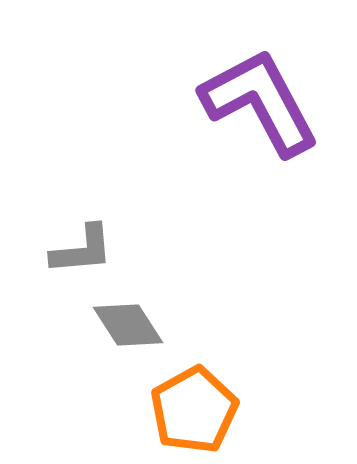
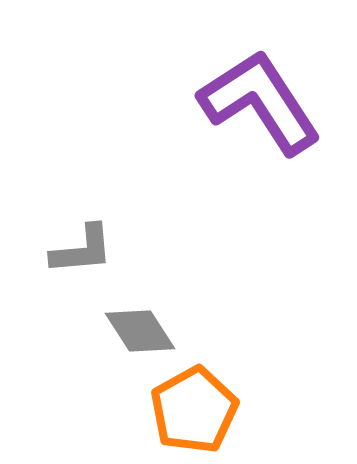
purple L-shape: rotated 5 degrees counterclockwise
gray diamond: moved 12 px right, 6 px down
